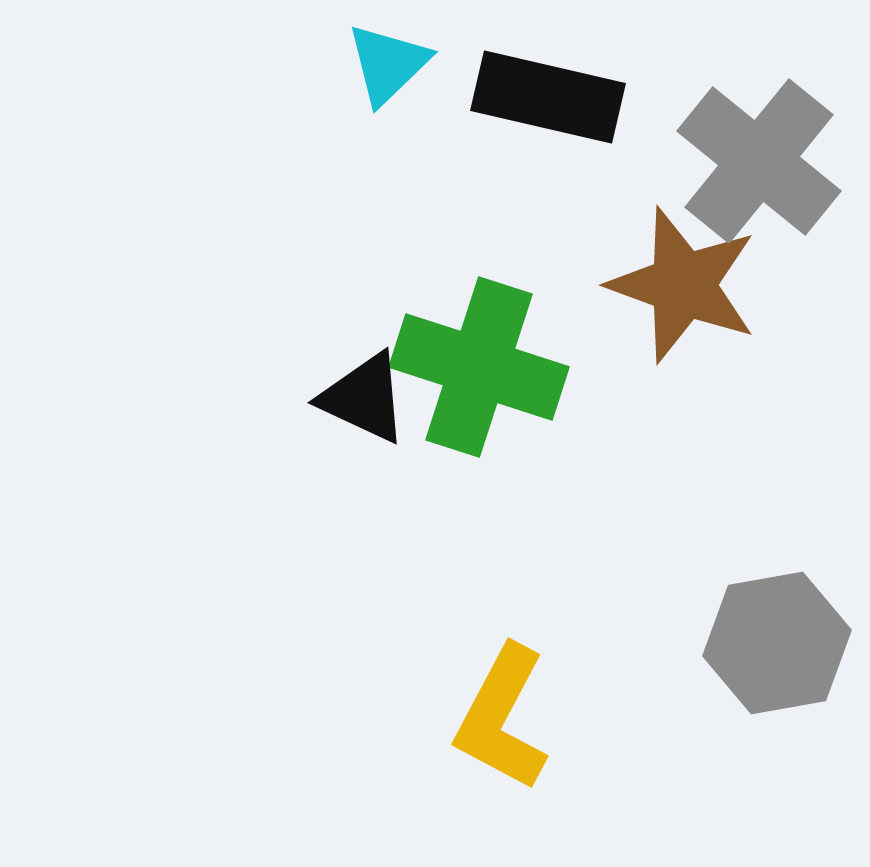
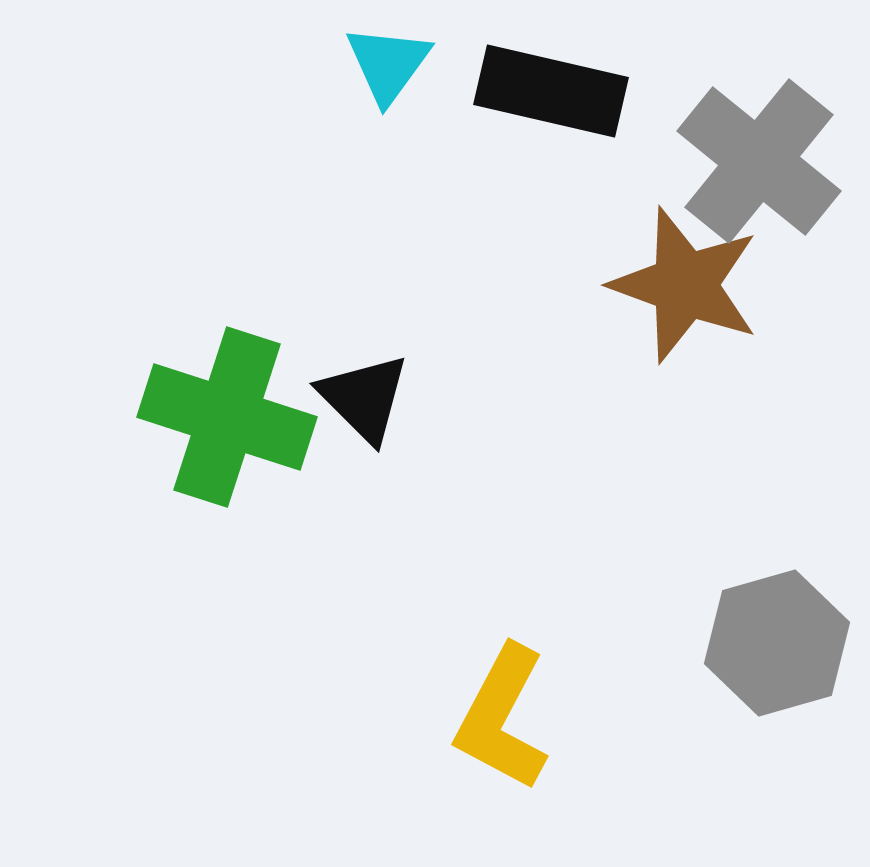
cyan triangle: rotated 10 degrees counterclockwise
black rectangle: moved 3 px right, 6 px up
brown star: moved 2 px right
green cross: moved 252 px left, 50 px down
black triangle: rotated 20 degrees clockwise
gray hexagon: rotated 6 degrees counterclockwise
